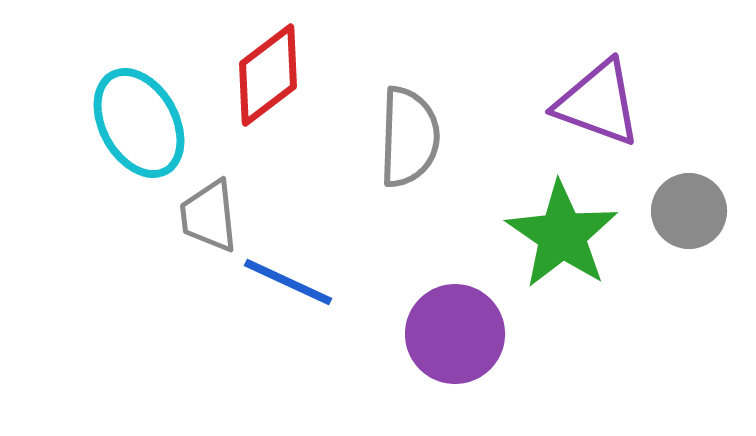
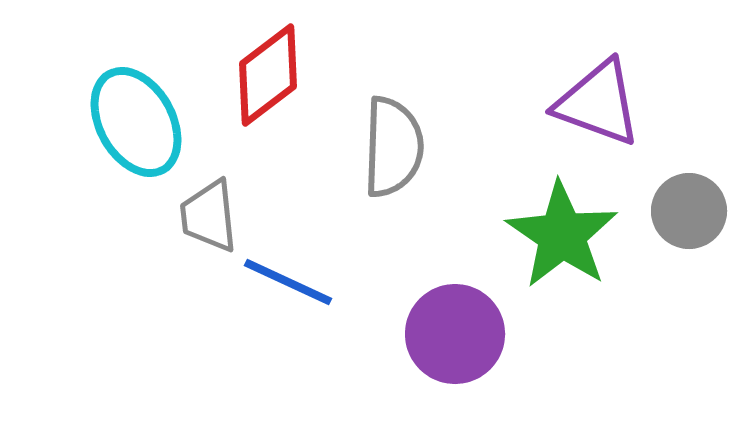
cyan ellipse: moved 3 px left, 1 px up
gray semicircle: moved 16 px left, 10 px down
